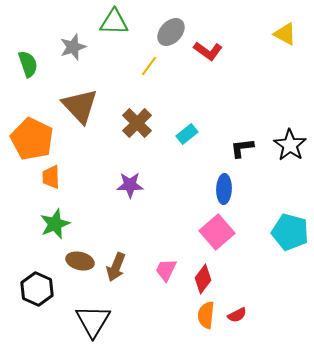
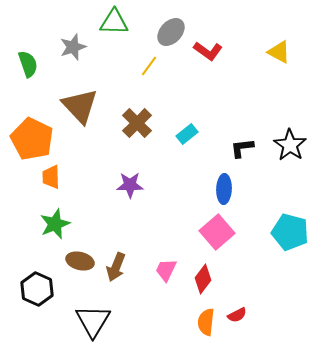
yellow triangle: moved 6 px left, 18 px down
orange semicircle: moved 7 px down
